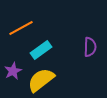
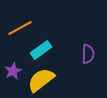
orange line: moved 1 px left
purple semicircle: moved 2 px left, 7 px down
